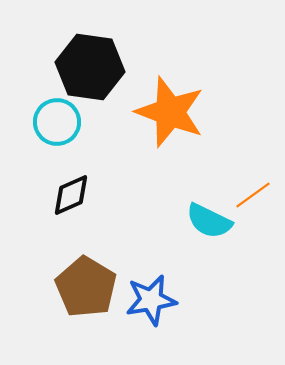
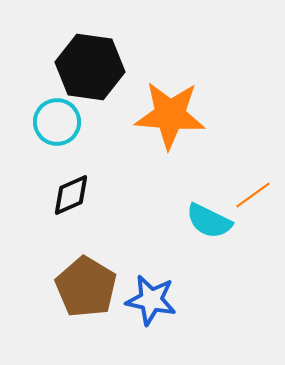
orange star: moved 3 px down; rotated 16 degrees counterclockwise
blue star: rotated 21 degrees clockwise
